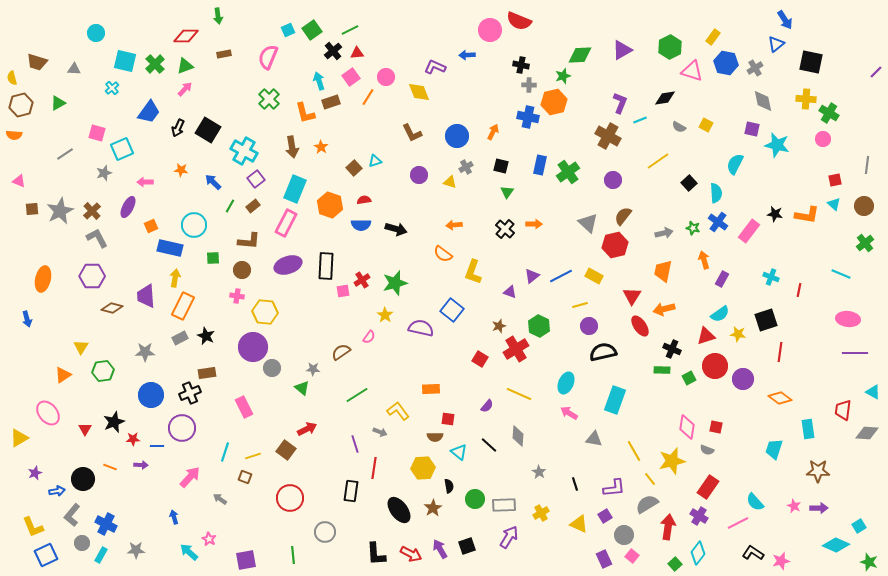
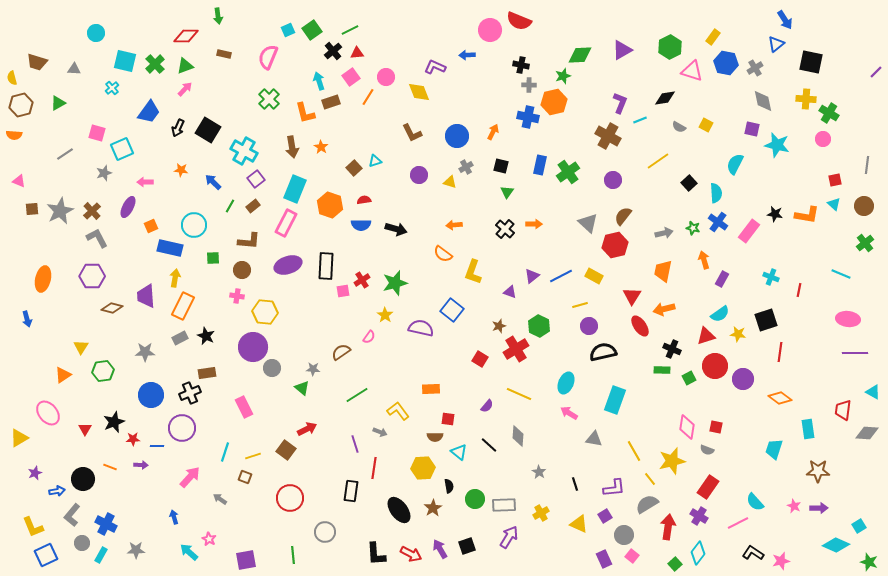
brown rectangle at (224, 54): rotated 24 degrees clockwise
